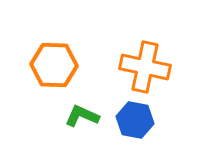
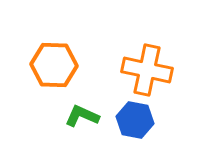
orange cross: moved 2 px right, 3 px down
